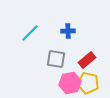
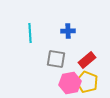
cyan line: rotated 48 degrees counterclockwise
yellow pentagon: moved 1 px left, 1 px up; rotated 10 degrees clockwise
